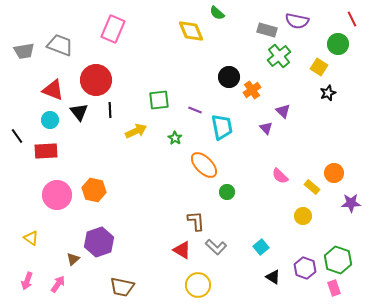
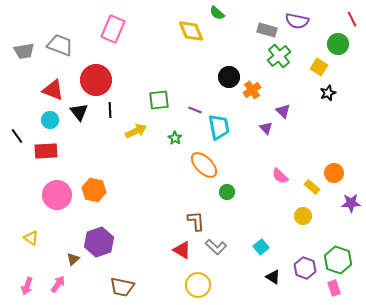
cyan trapezoid at (222, 127): moved 3 px left
pink arrow at (27, 281): moved 5 px down
